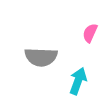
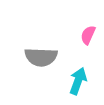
pink semicircle: moved 2 px left, 2 px down
